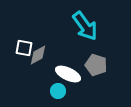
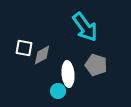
cyan arrow: moved 1 px down
gray diamond: moved 4 px right
white ellipse: rotated 60 degrees clockwise
